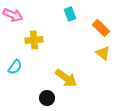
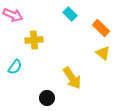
cyan rectangle: rotated 24 degrees counterclockwise
yellow arrow: moved 6 px right; rotated 20 degrees clockwise
